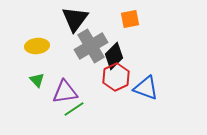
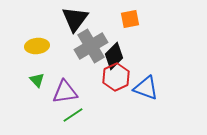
green line: moved 1 px left, 6 px down
